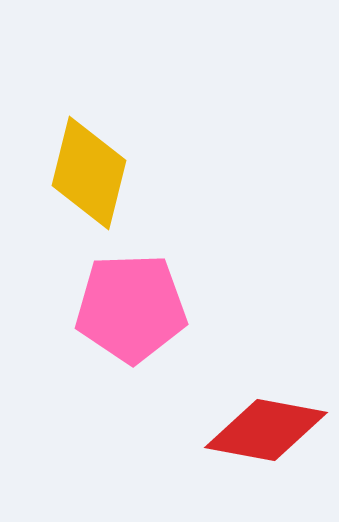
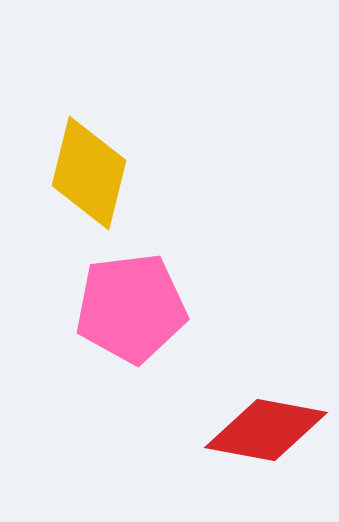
pink pentagon: rotated 5 degrees counterclockwise
